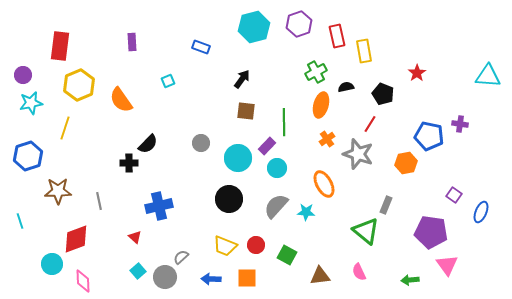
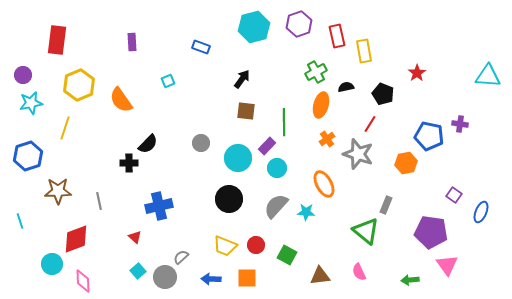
red rectangle at (60, 46): moved 3 px left, 6 px up
